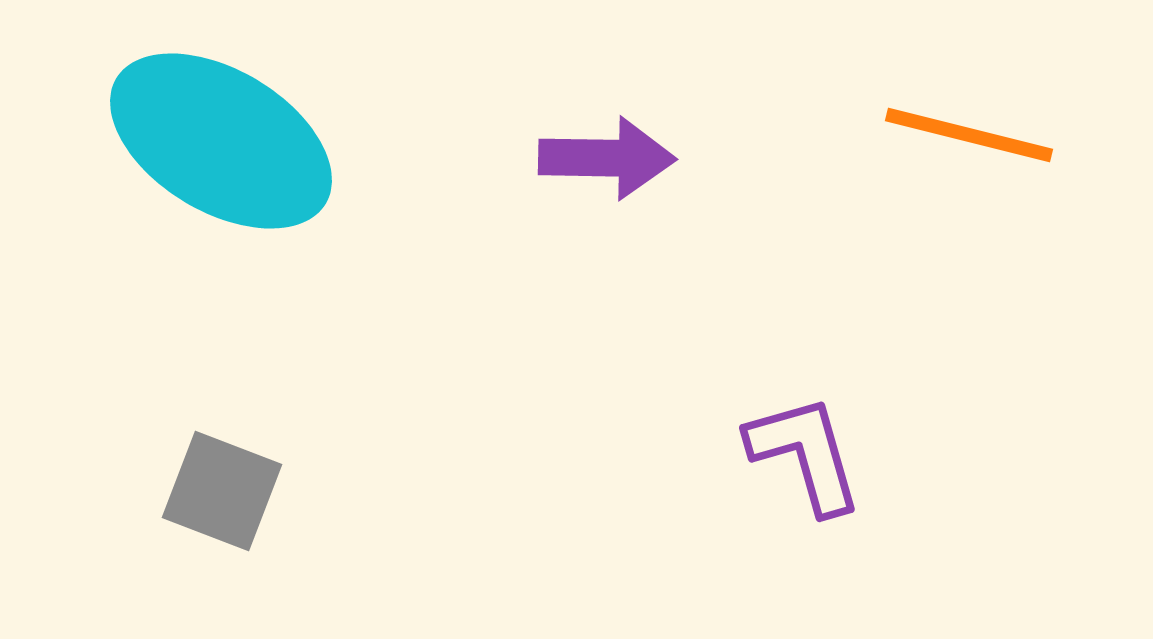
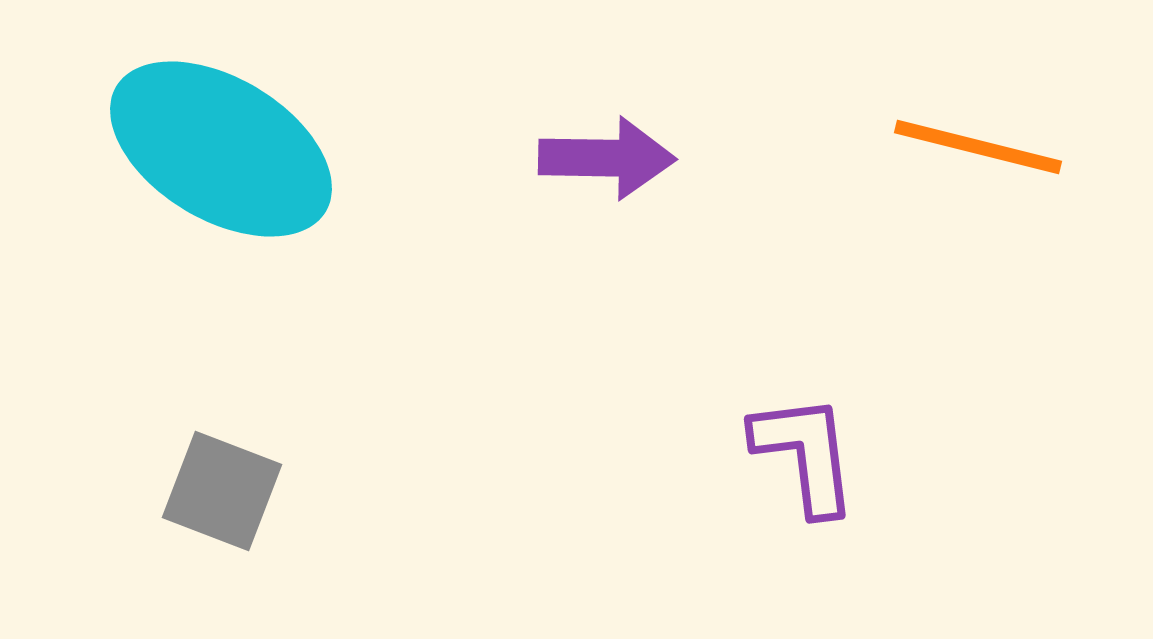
orange line: moved 9 px right, 12 px down
cyan ellipse: moved 8 px down
purple L-shape: rotated 9 degrees clockwise
